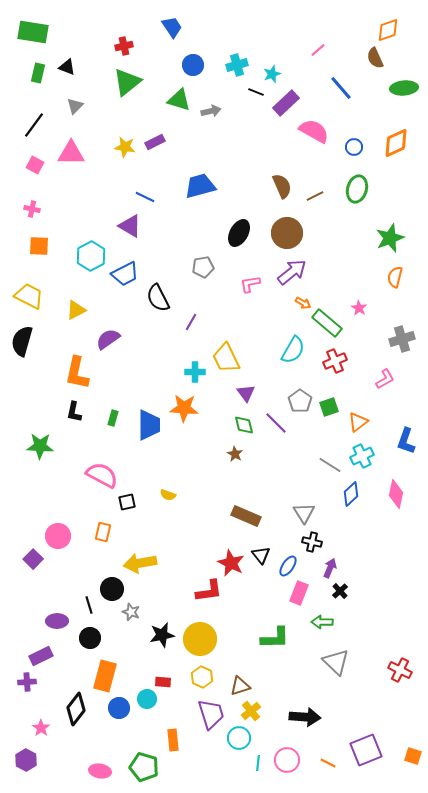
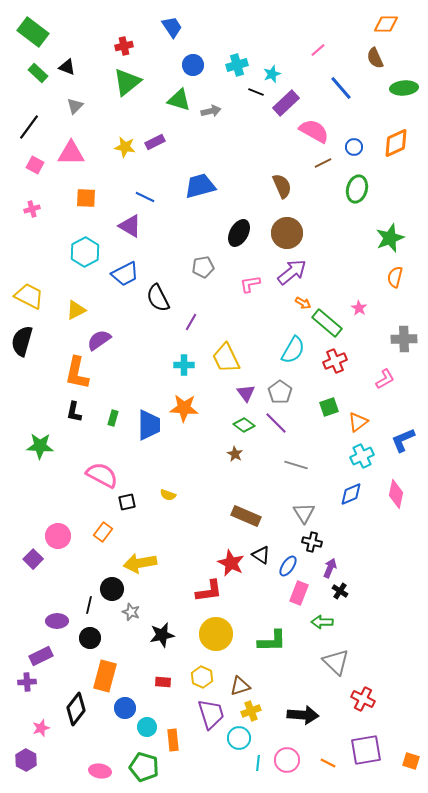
orange diamond at (388, 30): moved 2 px left, 6 px up; rotated 20 degrees clockwise
green rectangle at (33, 32): rotated 28 degrees clockwise
green rectangle at (38, 73): rotated 60 degrees counterclockwise
black line at (34, 125): moved 5 px left, 2 px down
brown line at (315, 196): moved 8 px right, 33 px up
pink cross at (32, 209): rotated 28 degrees counterclockwise
orange square at (39, 246): moved 47 px right, 48 px up
cyan hexagon at (91, 256): moved 6 px left, 4 px up
purple semicircle at (108, 339): moved 9 px left, 1 px down
gray cross at (402, 339): moved 2 px right; rotated 15 degrees clockwise
cyan cross at (195, 372): moved 11 px left, 7 px up
gray pentagon at (300, 401): moved 20 px left, 9 px up
green diamond at (244, 425): rotated 40 degrees counterclockwise
blue L-shape at (406, 441): moved 3 px left, 1 px up; rotated 48 degrees clockwise
gray line at (330, 465): moved 34 px left; rotated 15 degrees counterclockwise
blue diamond at (351, 494): rotated 20 degrees clockwise
orange rectangle at (103, 532): rotated 24 degrees clockwise
black triangle at (261, 555): rotated 18 degrees counterclockwise
black cross at (340, 591): rotated 14 degrees counterclockwise
black line at (89, 605): rotated 30 degrees clockwise
green L-shape at (275, 638): moved 3 px left, 3 px down
yellow circle at (200, 639): moved 16 px right, 5 px up
red cross at (400, 670): moved 37 px left, 29 px down
cyan circle at (147, 699): moved 28 px down
blue circle at (119, 708): moved 6 px right
yellow cross at (251, 711): rotated 18 degrees clockwise
black arrow at (305, 717): moved 2 px left, 2 px up
pink star at (41, 728): rotated 18 degrees clockwise
purple square at (366, 750): rotated 12 degrees clockwise
orange square at (413, 756): moved 2 px left, 5 px down
